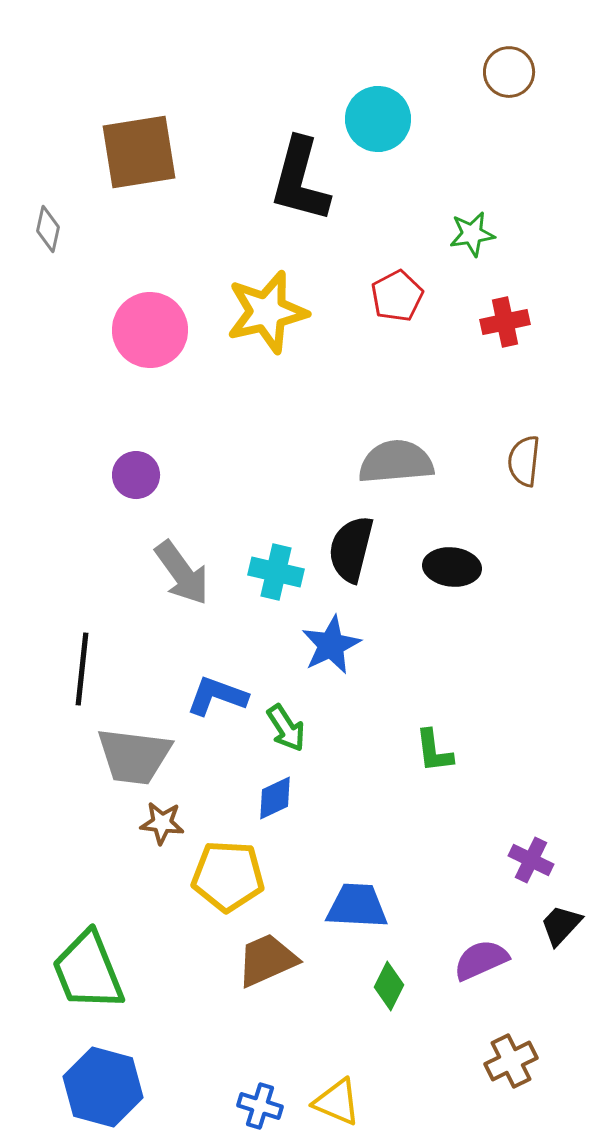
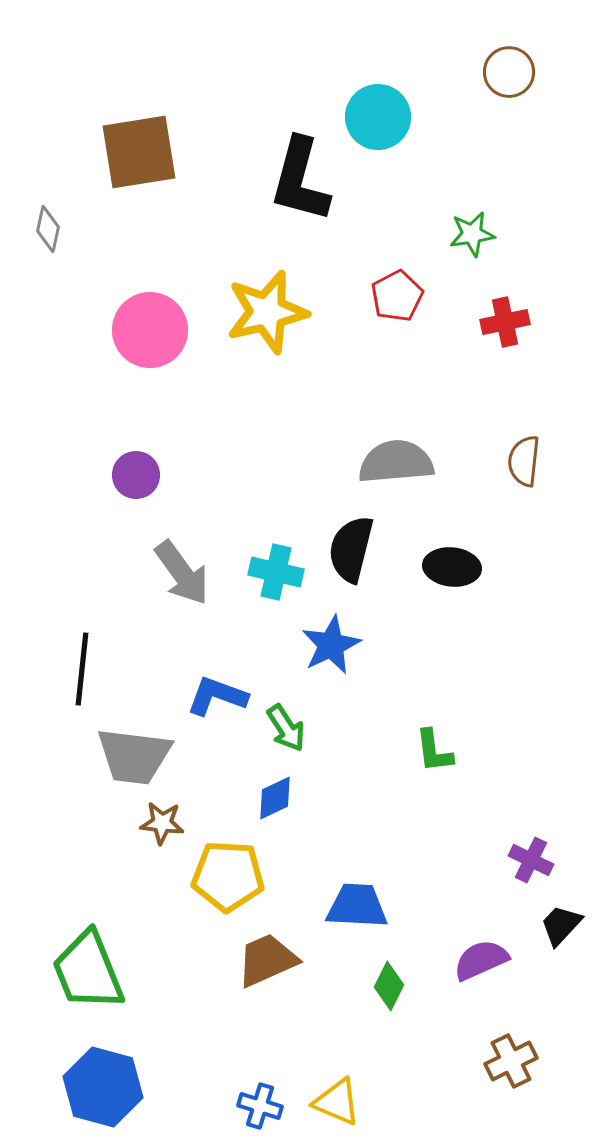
cyan circle: moved 2 px up
